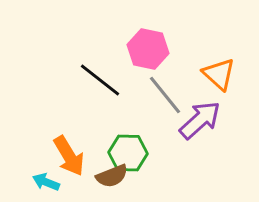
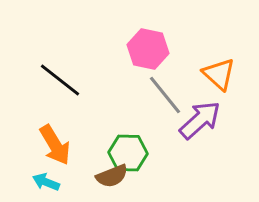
black line: moved 40 px left
orange arrow: moved 14 px left, 11 px up
